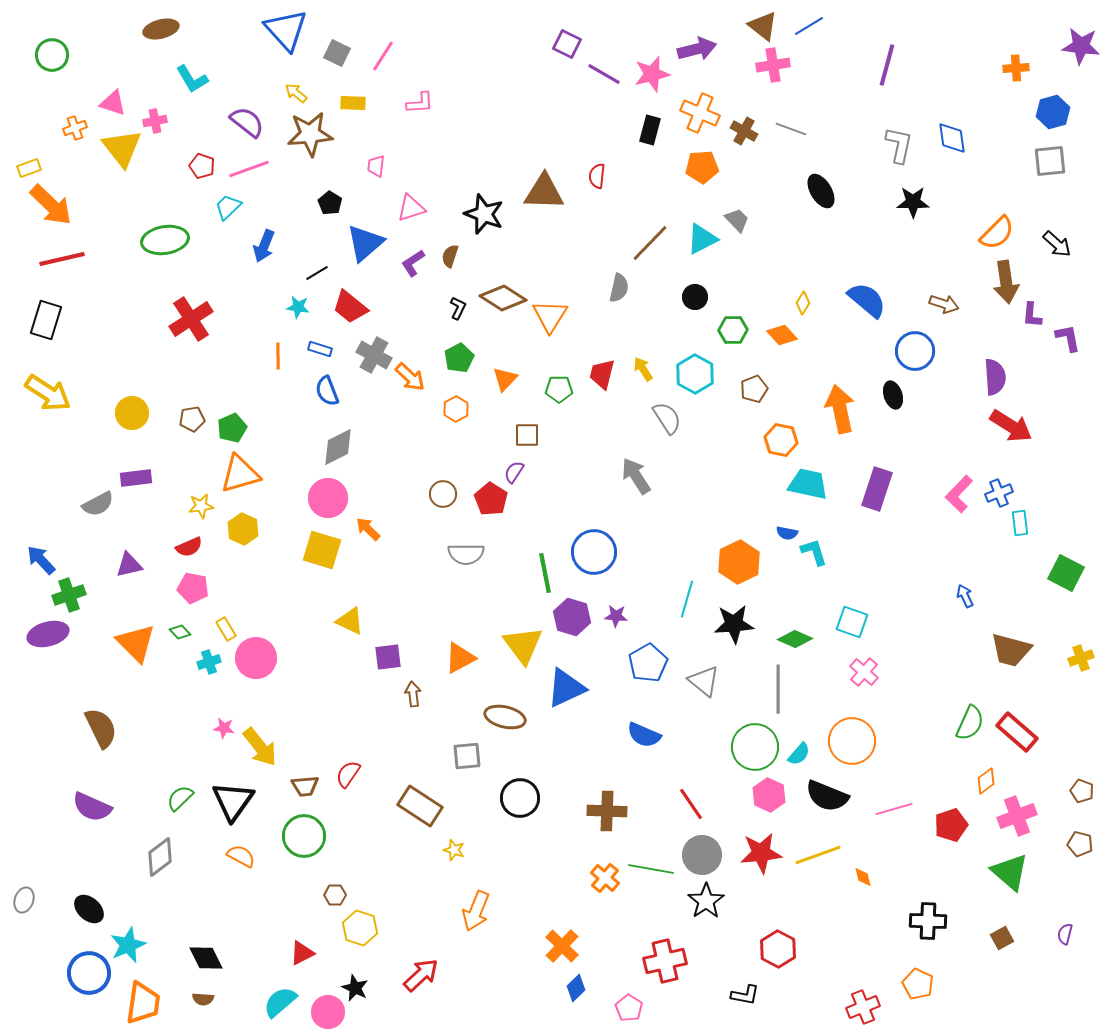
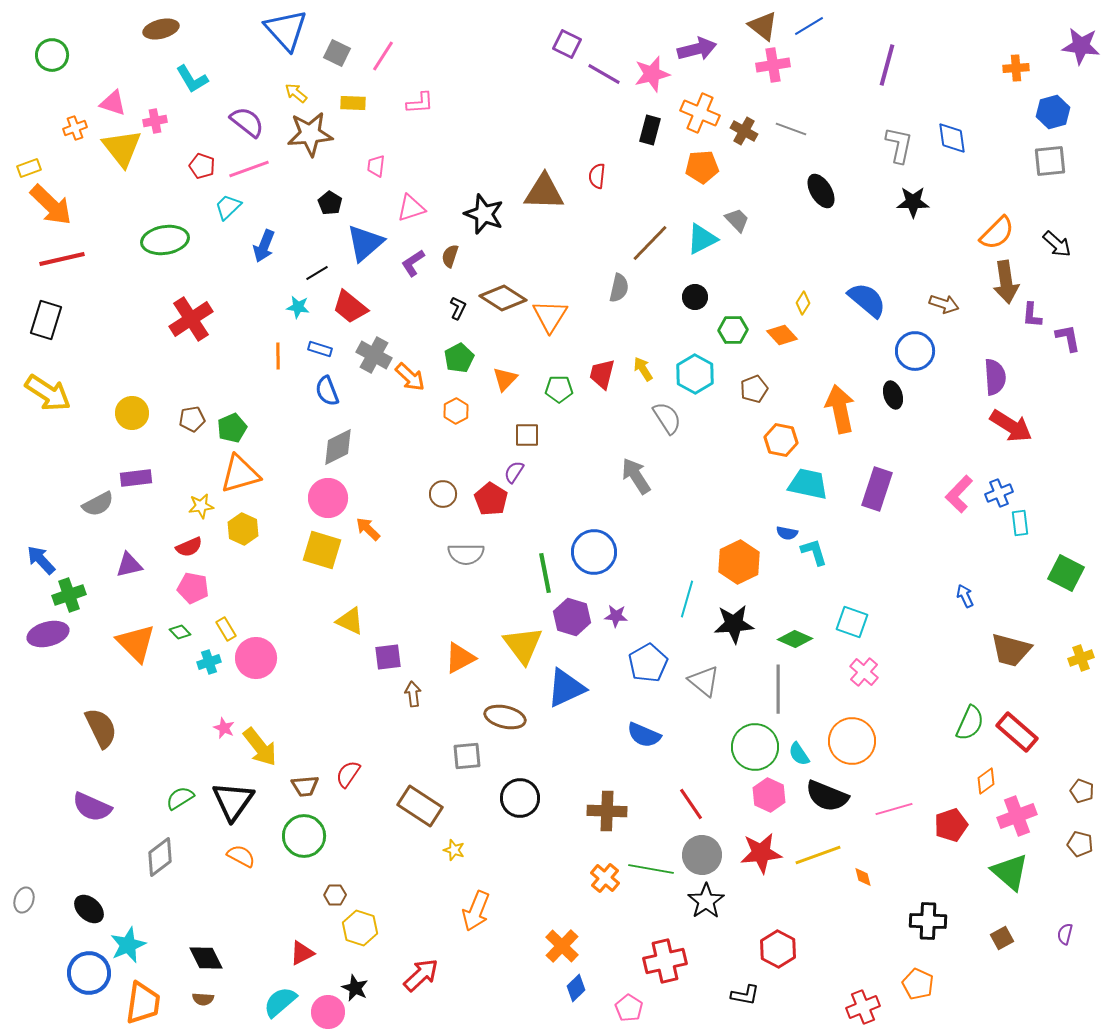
orange hexagon at (456, 409): moved 2 px down
pink star at (224, 728): rotated 15 degrees clockwise
cyan semicircle at (799, 754): rotated 105 degrees clockwise
green semicircle at (180, 798): rotated 12 degrees clockwise
